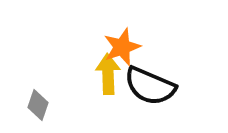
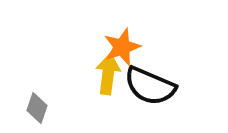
yellow arrow: rotated 9 degrees clockwise
gray diamond: moved 1 px left, 3 px down
